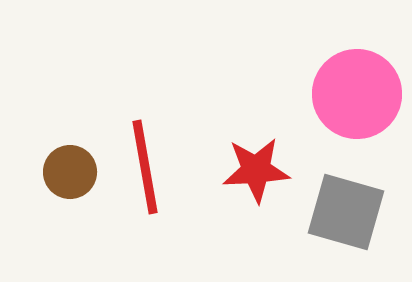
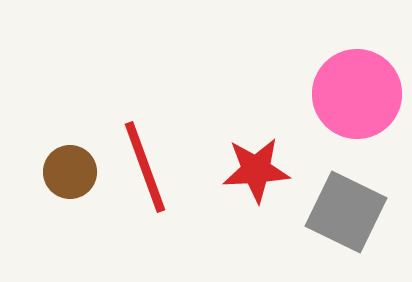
red line: rotated 10 degrees counterclockwise
gray square: rotated 10 degrees clockwise
